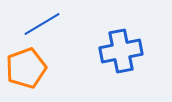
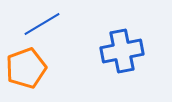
blue cross: moved 1 px right
